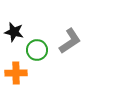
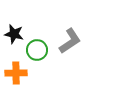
black star: moved 2 px down
